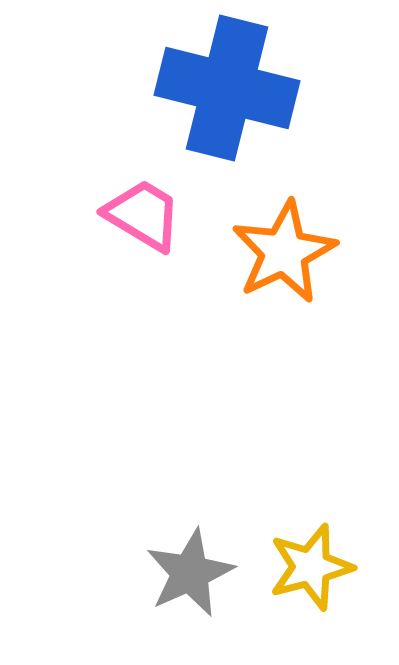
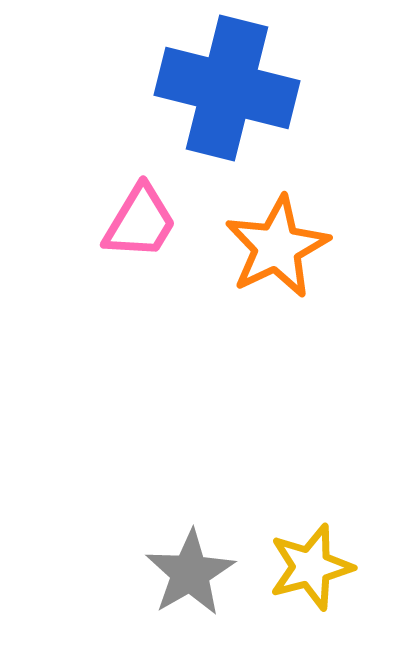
pink trapezoid: moved 3 px left, 7 px down; rotated 90 degrees clockwise
orange star: moved 7 px left, 5 px up
gray star: rotated 6 degrees counterclockwise
